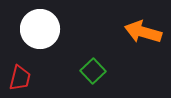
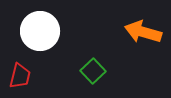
white circle: moved 2 px down
red trapezoid: moved 2 px up
